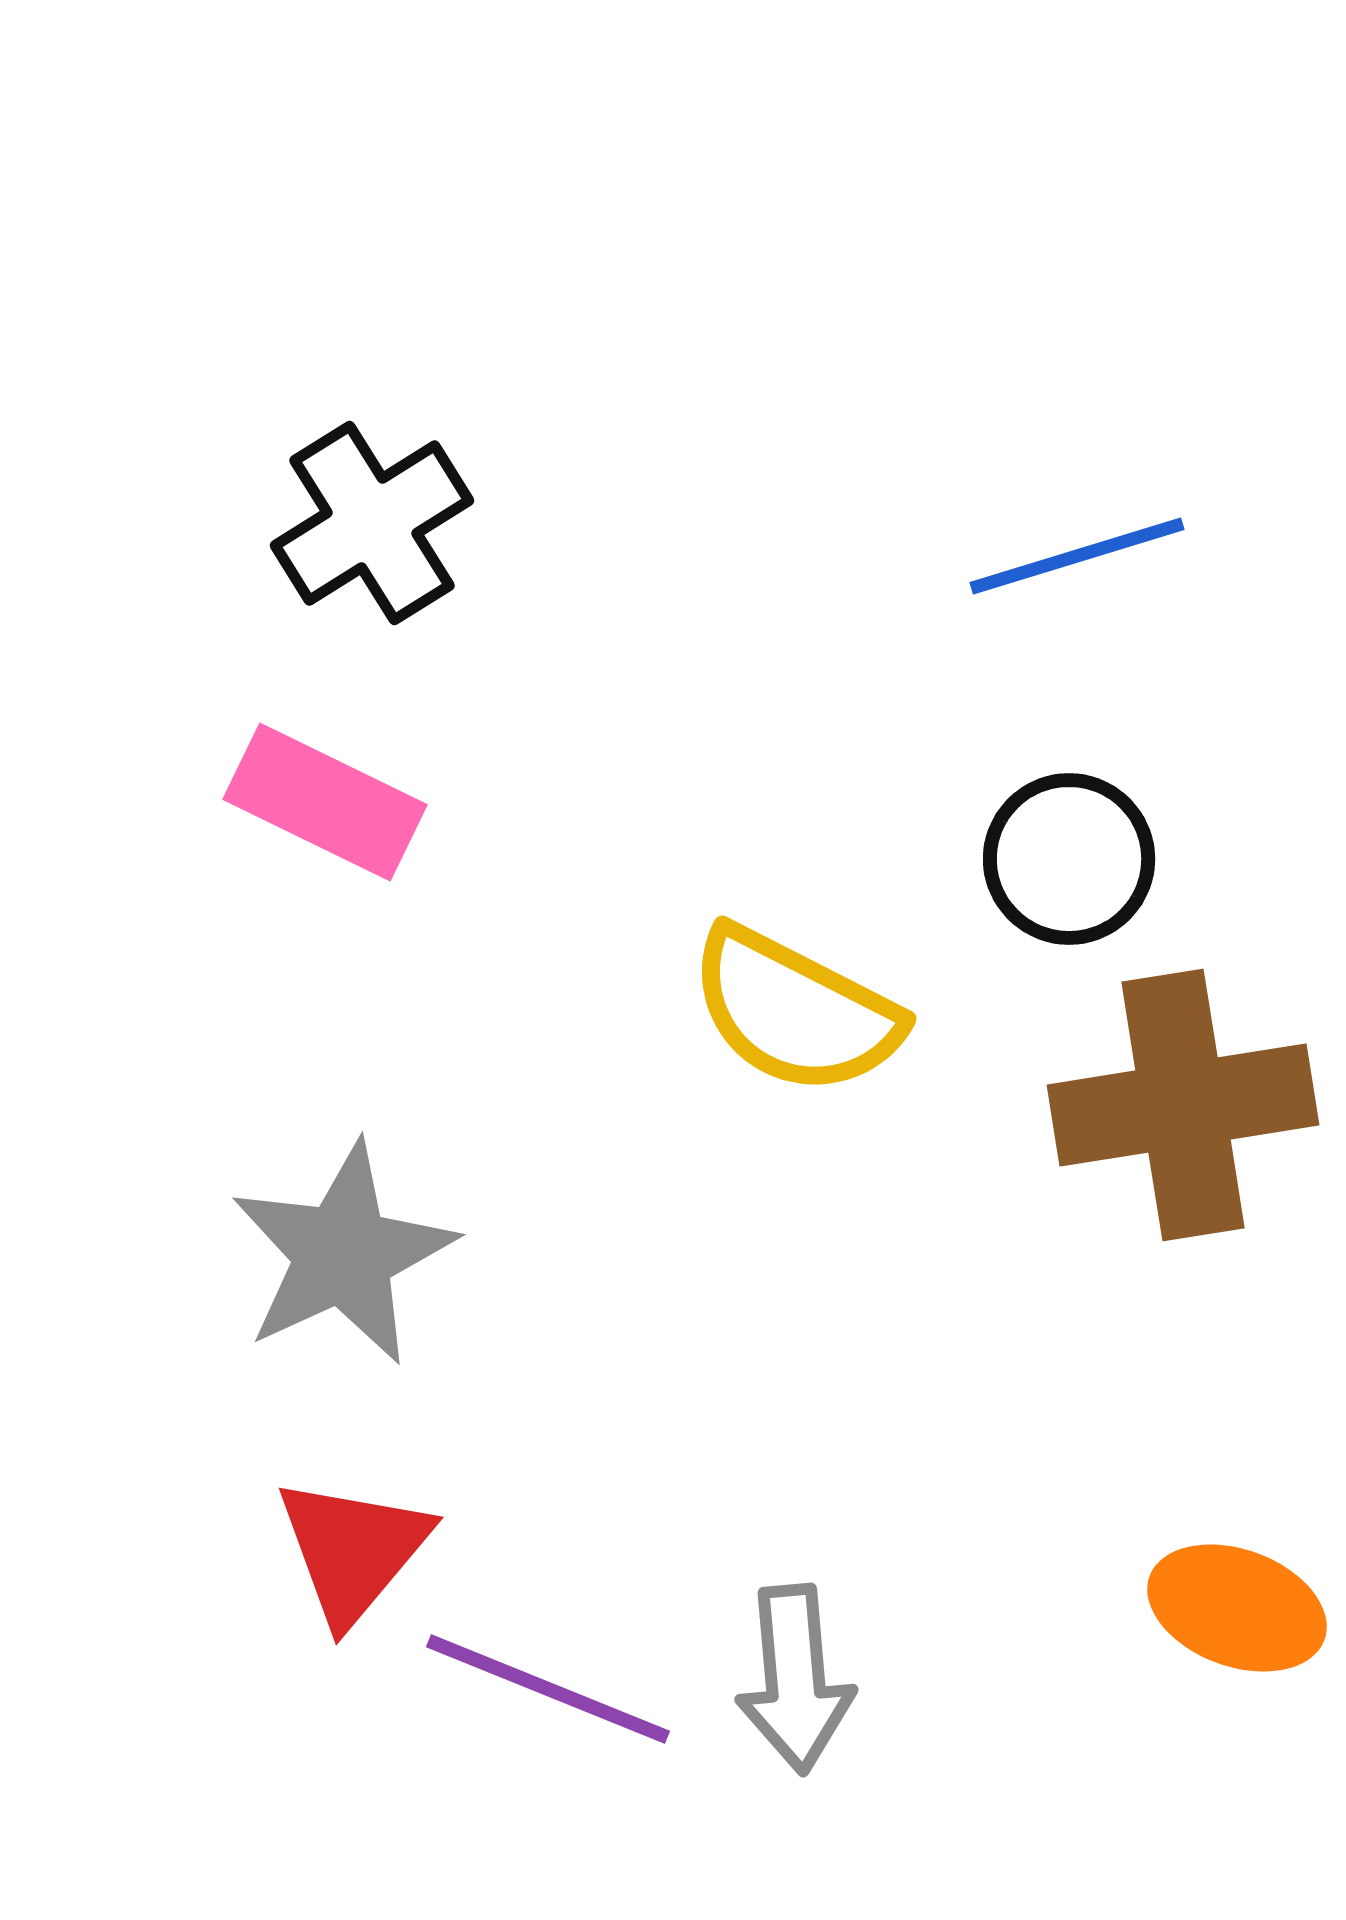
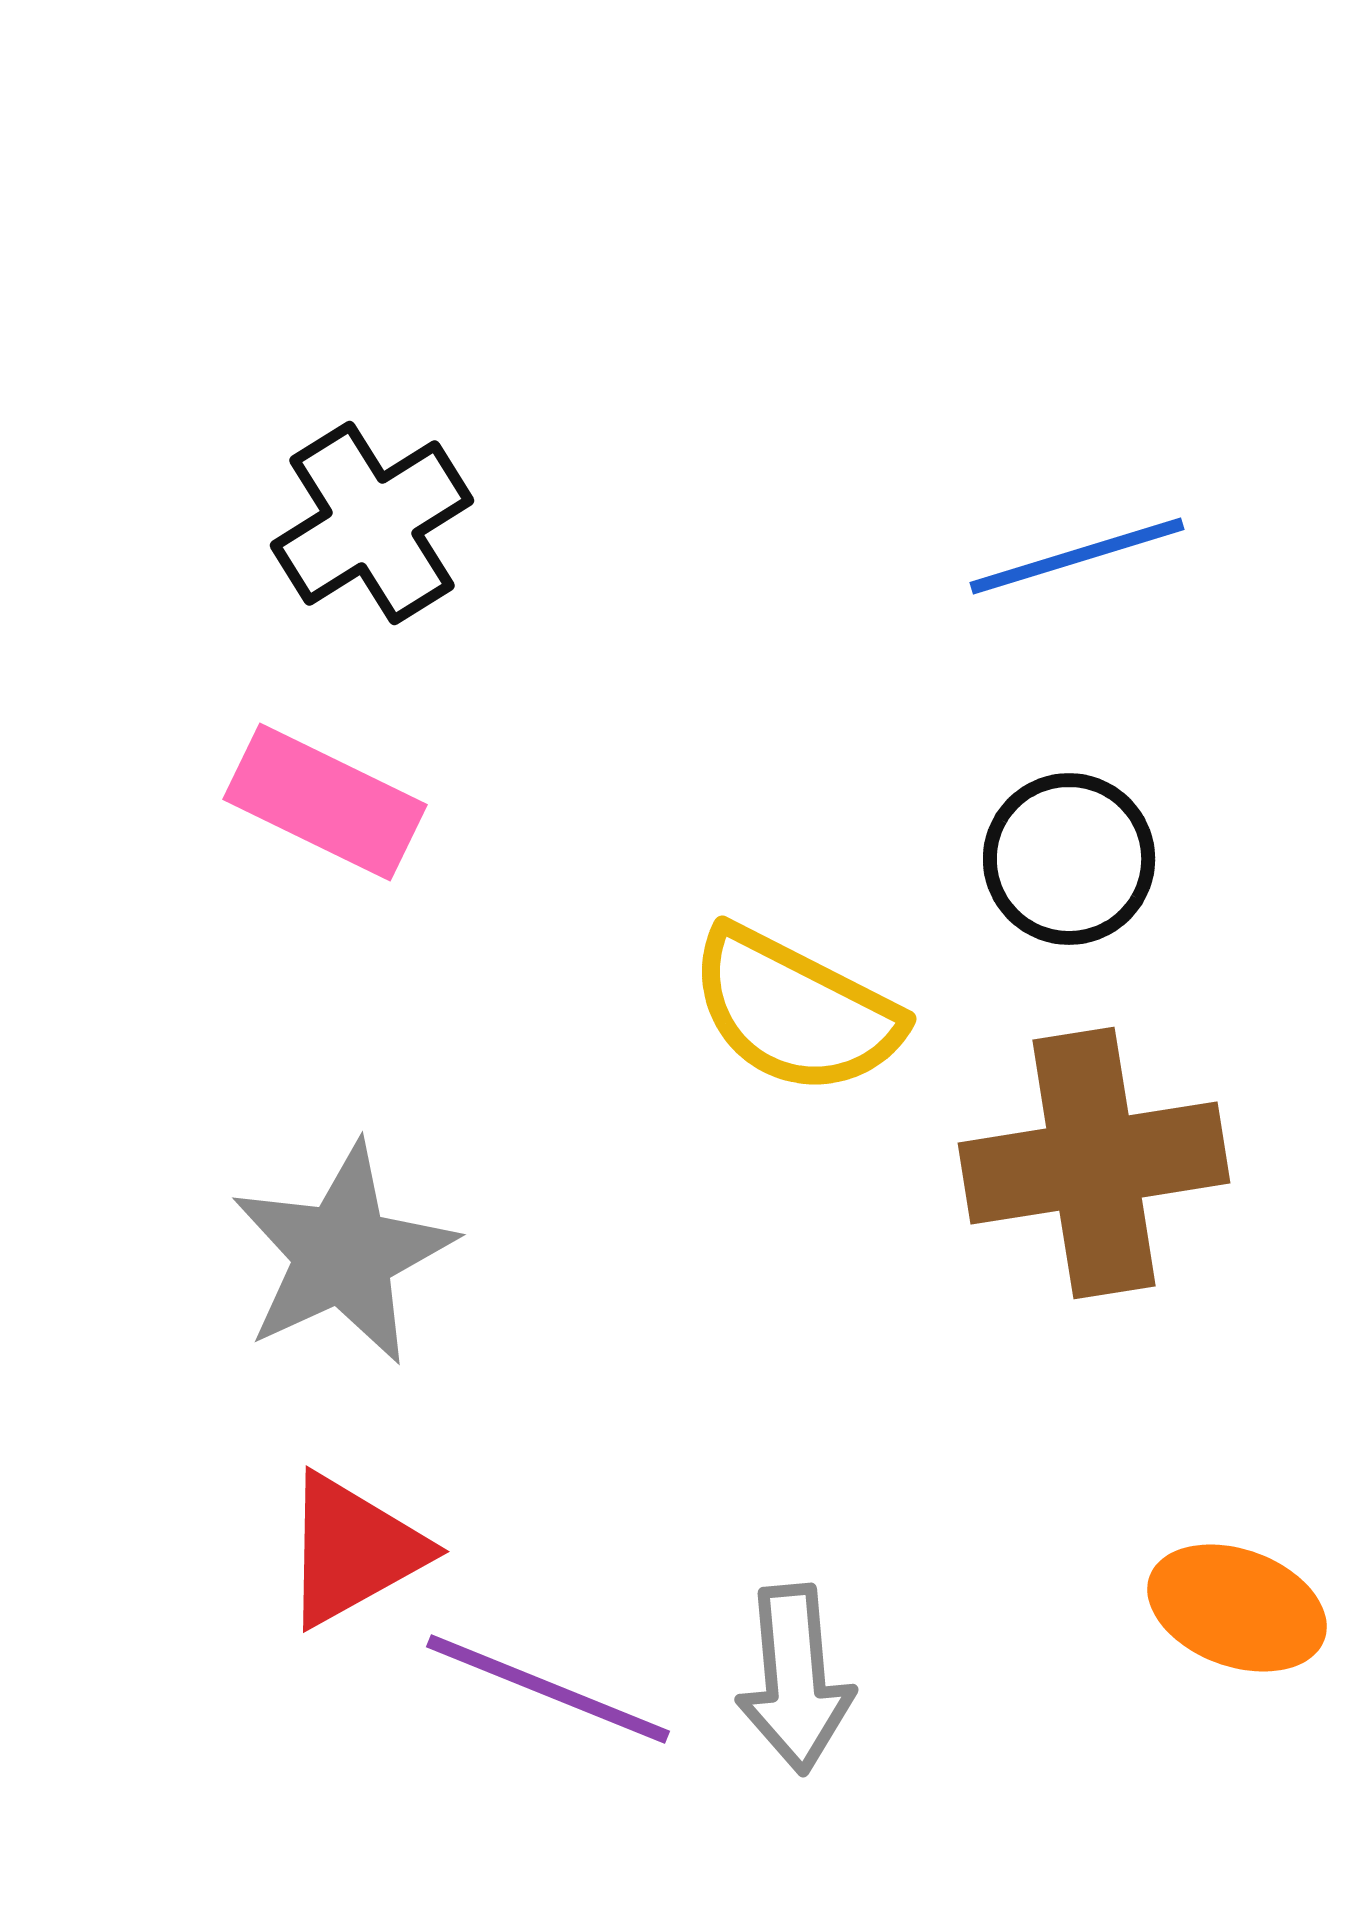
brown cross: moved 89 px left, 58 px down
red triangle: rotated 21 degrees clockwise
